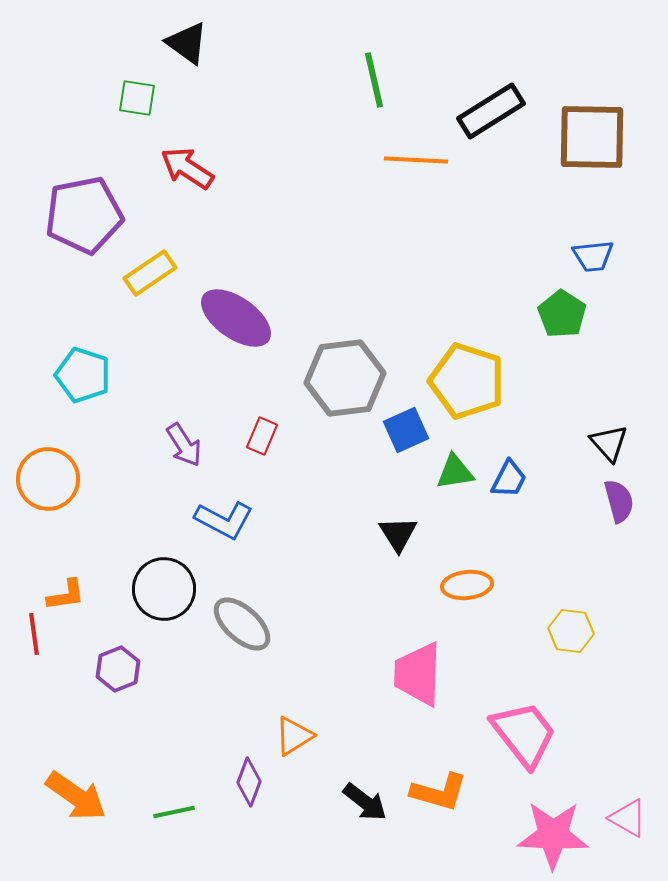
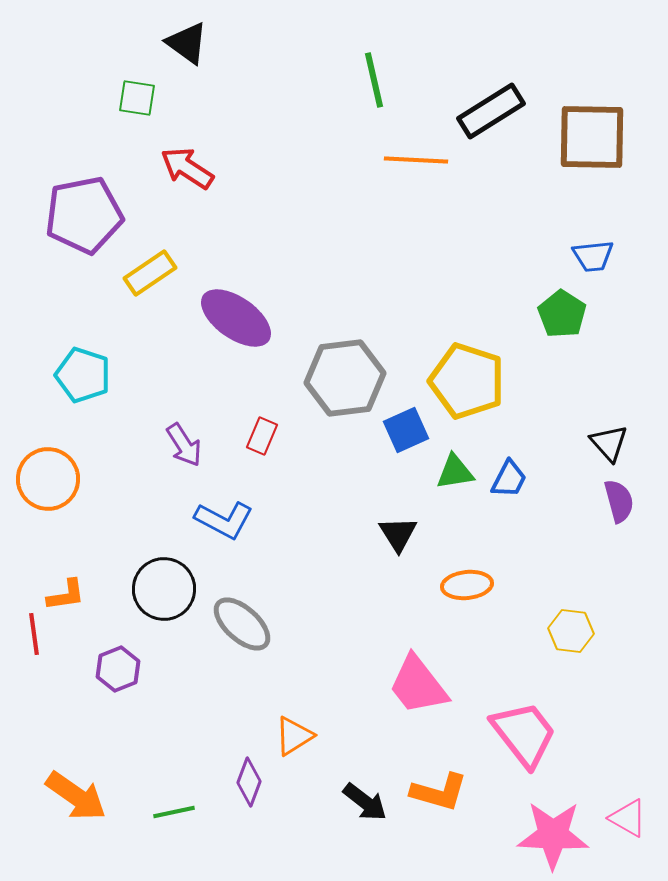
pink trapezoid at (418, 674): moved 11 px down; rotated 40 degrees counterclockwise
